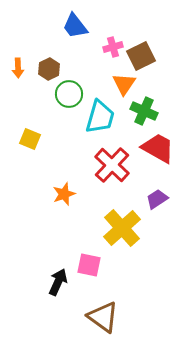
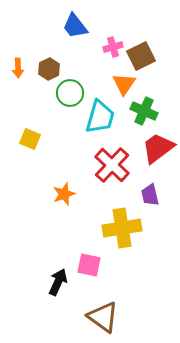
green circle: moved 1 px right, 1 px up
red trapezoid: rotated 66 degrees counterclockwise
purple trapezoid: moved 7 px left, 4 px up; rotated 70 degrees counterclockwise
yellow cross: rotated 33 degrees clockwise
